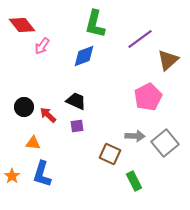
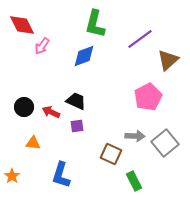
red diamond: rotated 12 degrees clockwise
red arrow: moved 3 px right, 3 px up; rotated 18 degrees counterclockwise
brown square: moved 1 px right
blue L-shape: moved 19 px right, 1 px down
